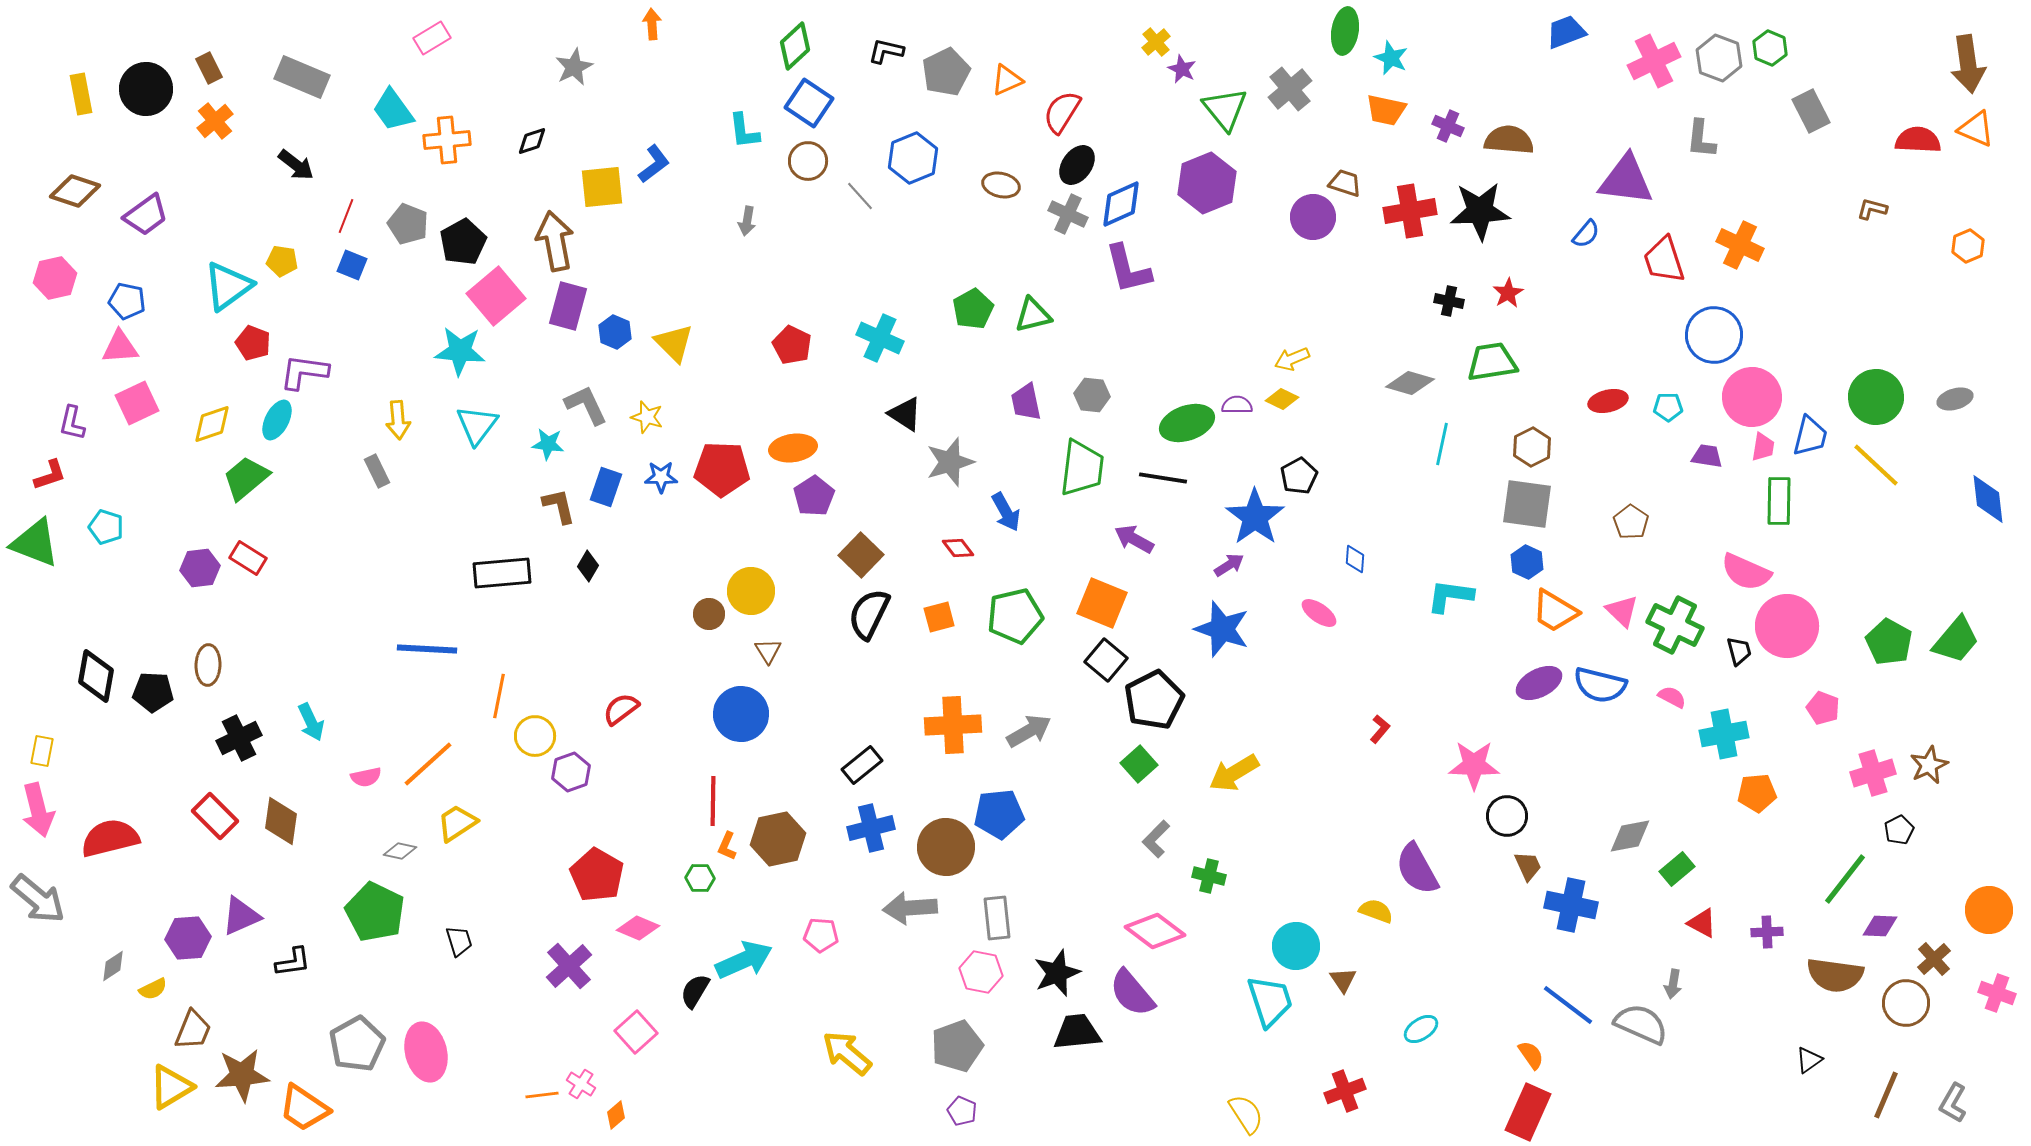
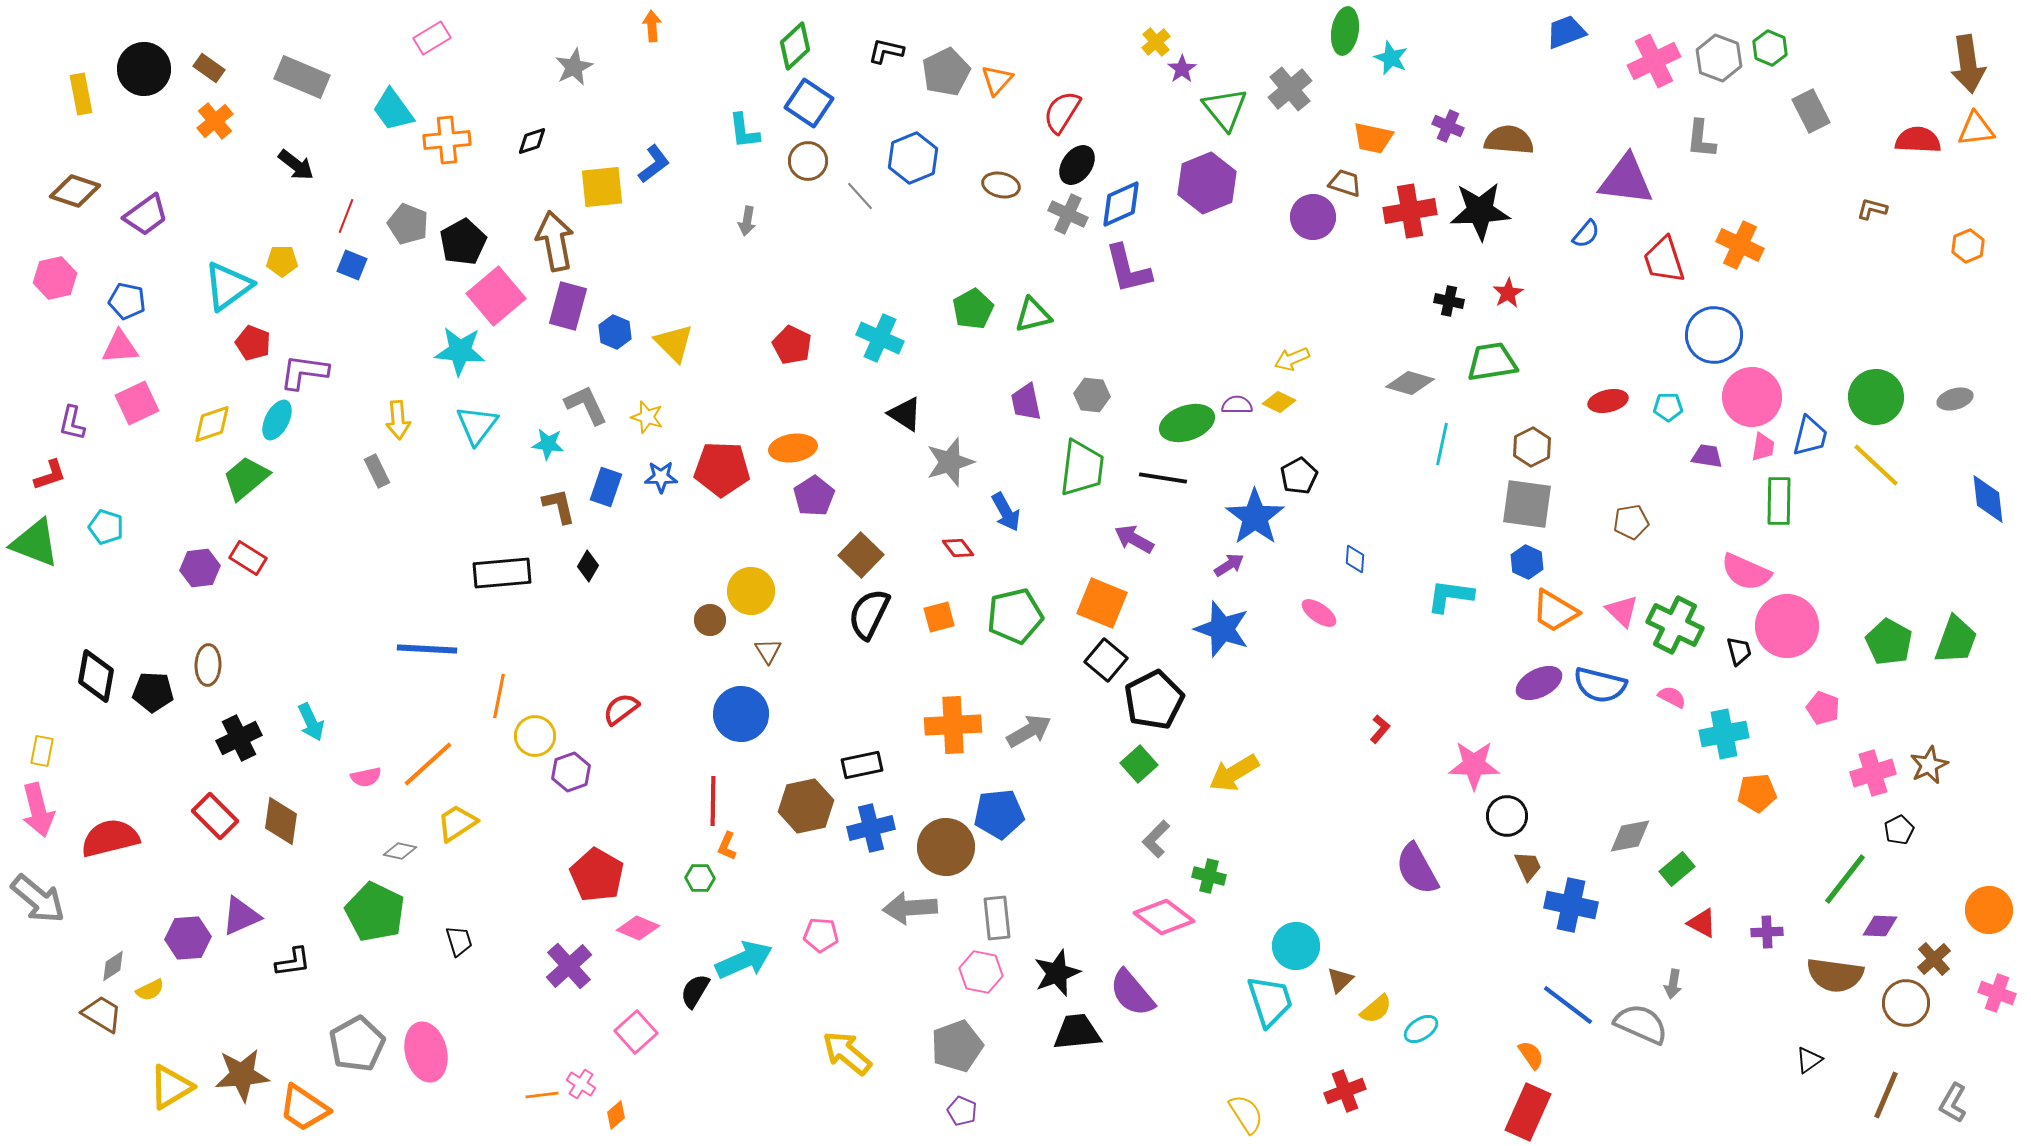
orange arrow at (652, 24): moved 2 px down
brown rectangle at (209, 68): rotated 28 degrees counterclockwise
purple star at (1182, 69): rotated 12 degrees clockwise
orange triangle at (1007, 80): moved 10 px left; rotated 24 degrees counterclockwise
black circle at (146, 89): moved 2 px left, 20 px up
orange trapezoid at (1386, 110): moved 13 px left, 28 px down
orange triangle at (1976, 129): rotated 30 degrees counterclockwise
yellow pentagon at (282, 261): rotated 8 degrees counterclockwise
yellow diamond at (1282, 399): moved 3 px left, 3 px down
brown pentagon at (1631, 522): rotated 28 degrees clockwise
brown circle at (709, 614): moved 1 px right, 6 px down
green trapezoid at (1956, 640): rotated 20 degrees counterclockwise
black rectangle at (862, 765): rotated 27 degrees clockwise
brown hexagon at (778, 839): moved 28 px right, 33 px up
yellow semicircle at (1376, 911): moved 98 px down; rotated 120 degrees clockwise
pink diamond at (1155, 931): moved 9 px right, 14 px up
brown triangle at (1343, 980): moved 3 px left; rotated 20 degrees clockwise
yellow semicircle at (153, 989): moved 3 px left, 1 px down
brown trapezoid at (193, 1030): moved 91 px left, 16 px up; rotated 81 degrees counterclockwise
